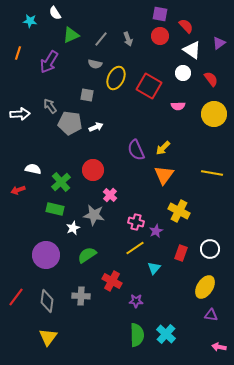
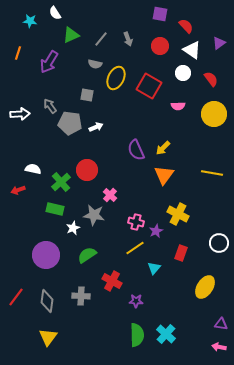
red circle at (160, 36): moved 10 px down
red circle at (93, 170): moved 6 px left
yellow cross at (179, 211): moved 1 px left, 3 px down
white circle at (210, 249): moved 9 px right, 6 px up
purple triangle at (211, 315): moved 10 px right, 9 px down
